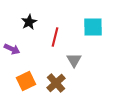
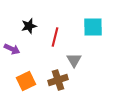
black star: moved 4 px down; rotated 14 degrees clockwise
brown cross: moved 2 px right, 3 px up; rotated 24 degrees clockwise
